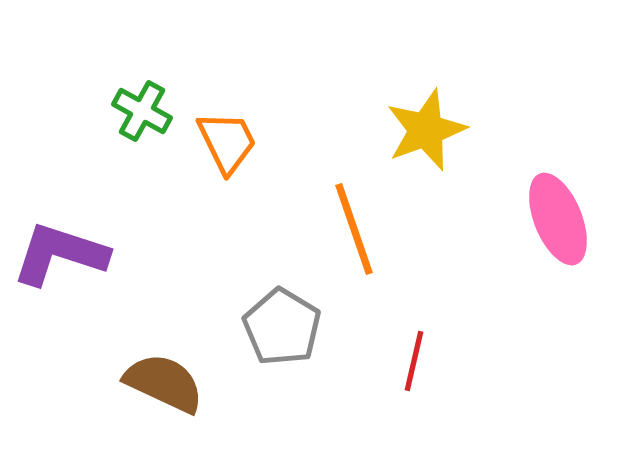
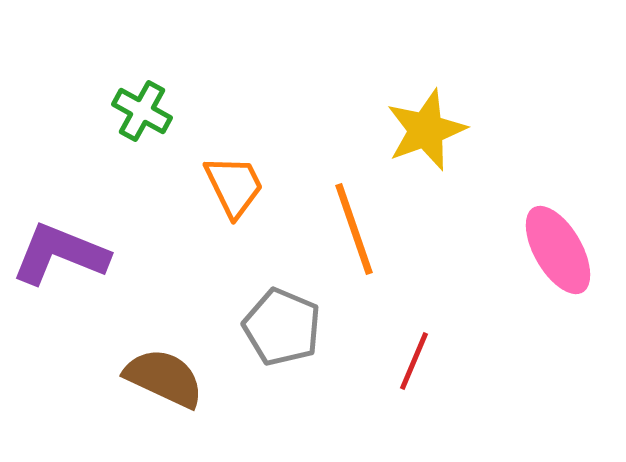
orange trapezoid: moved 7 px right, 44 px down
pink ellipse: moved 31 px down; rotated 8 degrees counterclockwise
purple L-shape: rotated 4 degrees clockwise
gray pentagon: rotated 8 degrees counterclockwise
red line: rotated 10 degrees clockwise
brown semicircle: moved 5 px up
